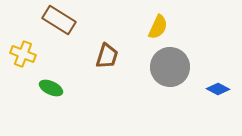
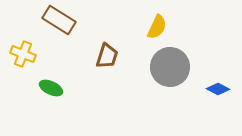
yellow semicircle: moved 1 px left
